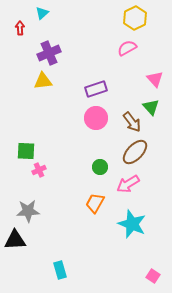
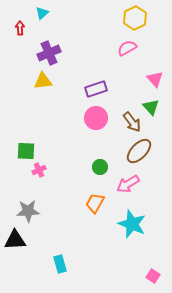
brown ellipse: moved 4 px right, 1 px up
cyan rectangle: moved 6 px up
